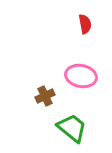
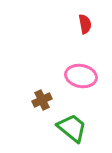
brown cross: moved 3 px left, 4 px down
